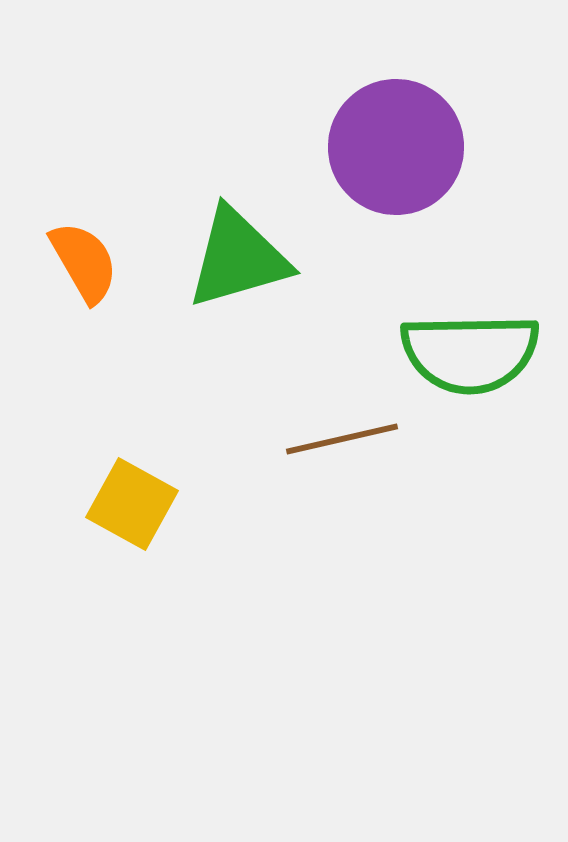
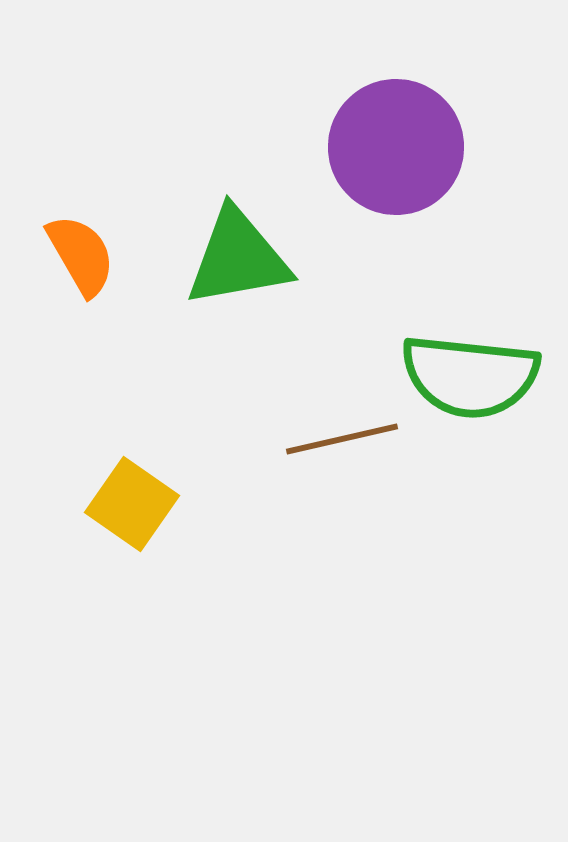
green triangle: rotated 6 degrees clockwise
orange semicircle: moved 3 px left, 7 px up
green semicircle: moved 23 px down; rotated 7 degrees clockwise
yellow square: rotated 6 degrees clockwise
